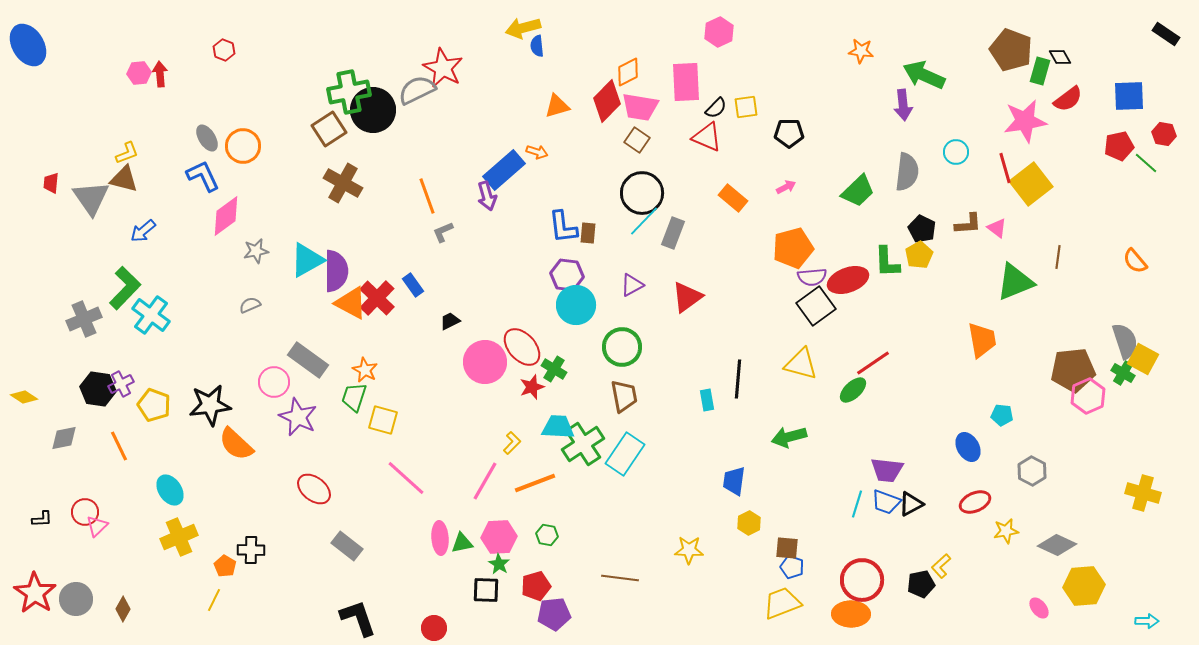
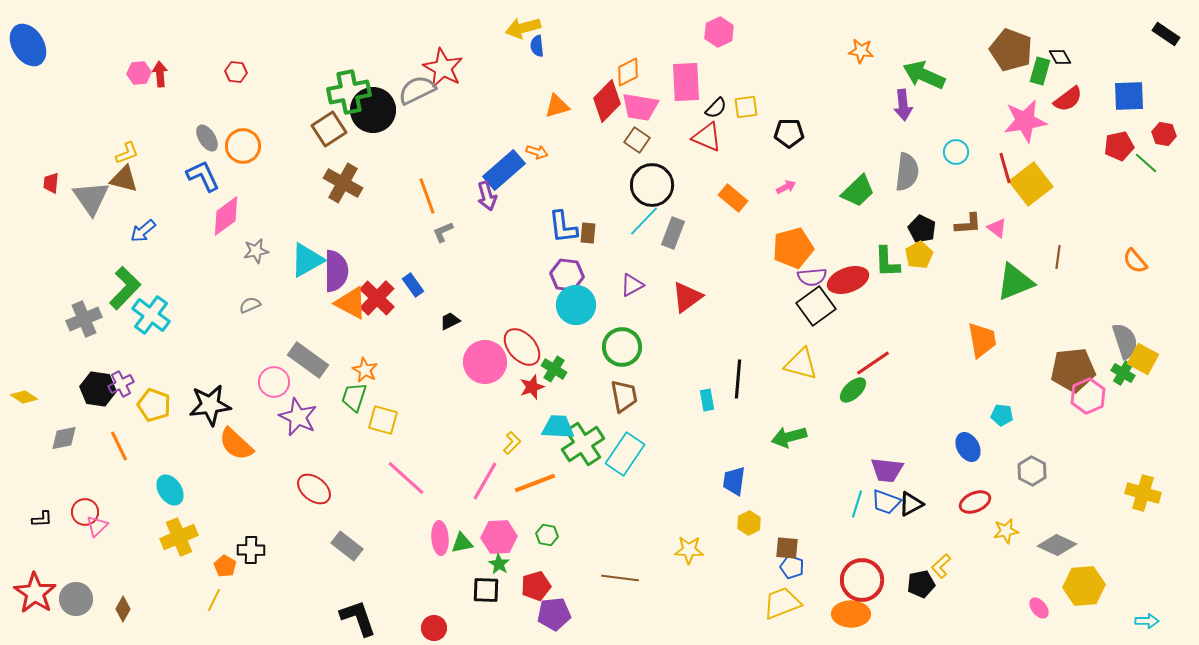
red hexagon at (224, 50): moved 12 px right, 22 px down; rotated 15 degrees counterclockwise
black circle at (642, 193): moved 10 px right, 8 px up
